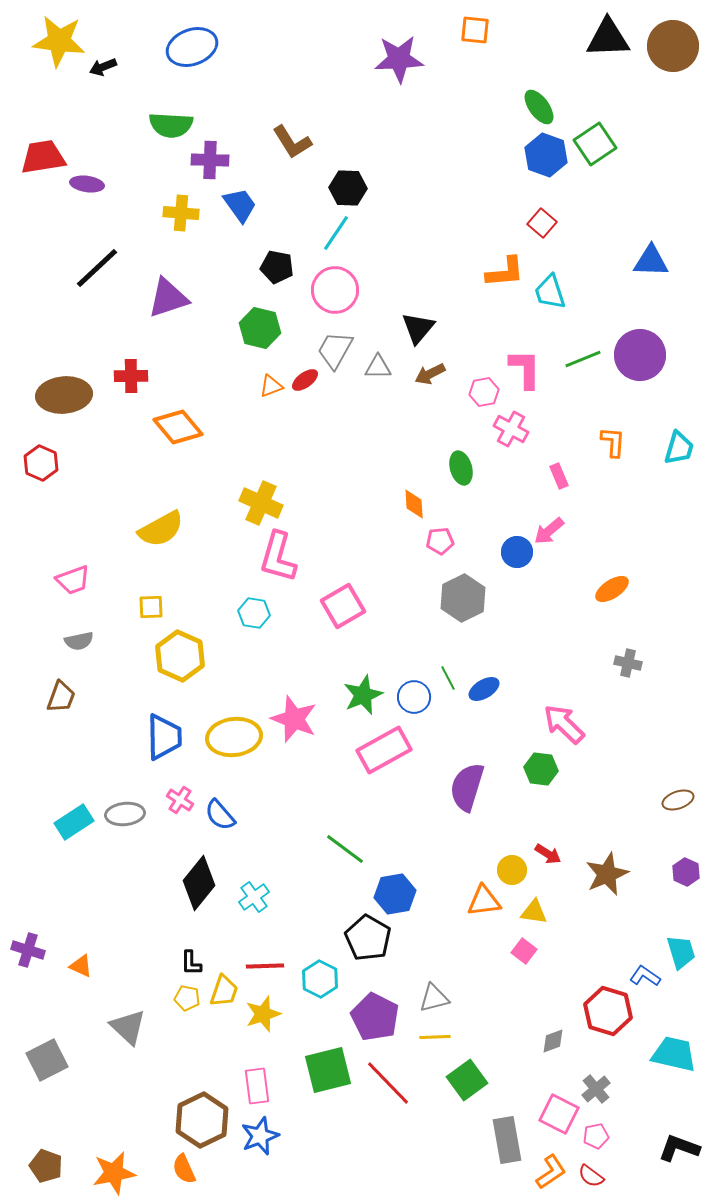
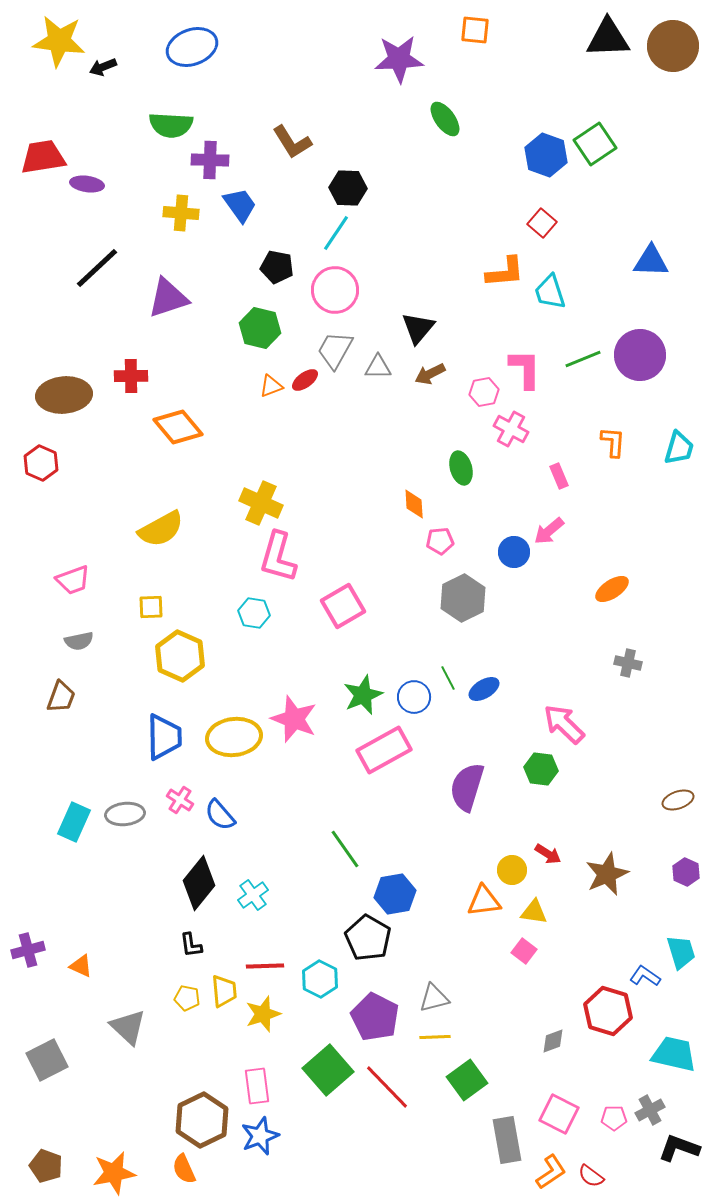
green ellipse at (539, 107): moved 94 px left, 12 px down
blue circle at (517, 552): moved 3 px left
cyan rectangle at (74, 822): rotated 33 degrees counterclockwise
green line at (345, 849): rotated 18 degrees clockwise
cyan cross at (254, 897): moved 1 px left, 2 px up
purple cross at (28, 950): rotated 32 degrees counterclockwise
black L-shape at (191, 963): moved 18 px up; rotated 8 degrees counterclockwise
yellow trapezoid at (224, 991): rotated 24 degrees counterclockwise
green square at (328, 1070): rotated 27 degrees counterclockwise
red line at (388, 1083): moved 1 px left, 4 px down
gray cross at (596, 1089): moved 54 px right, 21 px down; rotated 12 degrees clockwise
pink pentagon at (596, 1136): moved 18 px right, 18 px up; rotated 10 degrees clockwise
